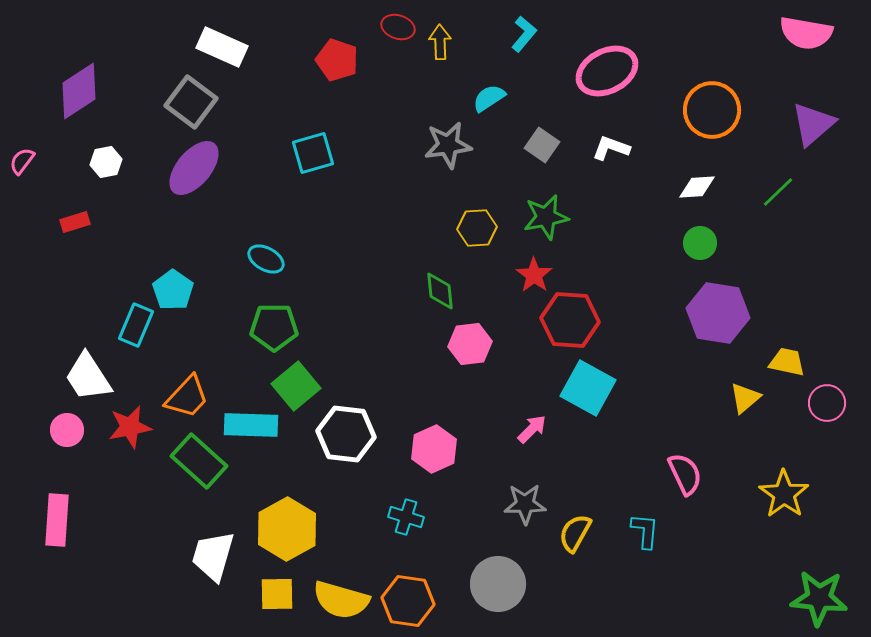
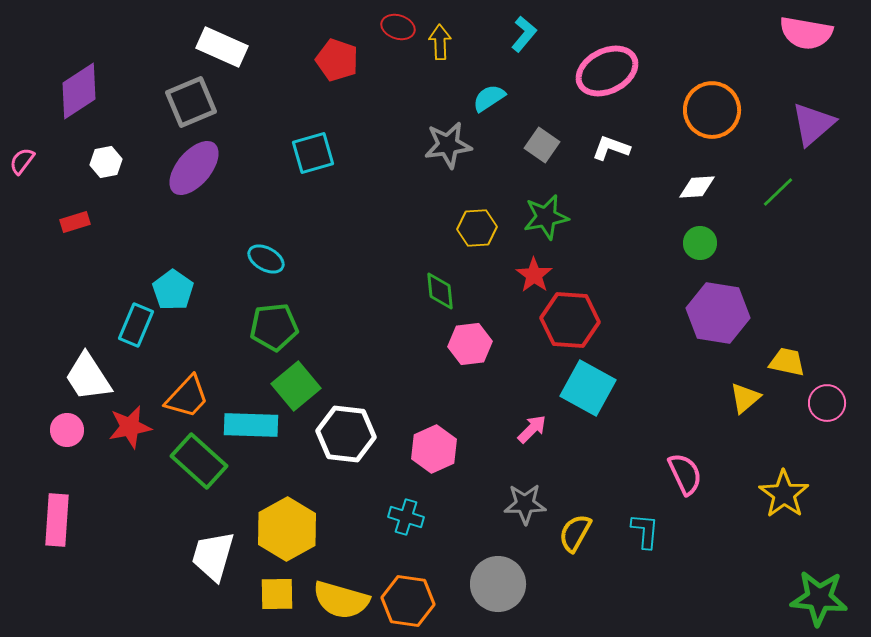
gray square at (191, 102): rotated 30 degrees clockwise
green pentagon at (274, 327): rotated 6 degrees counterclockwise
